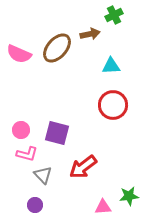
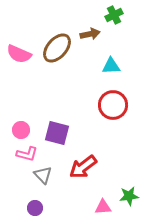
purple circle: moved 3 px down
